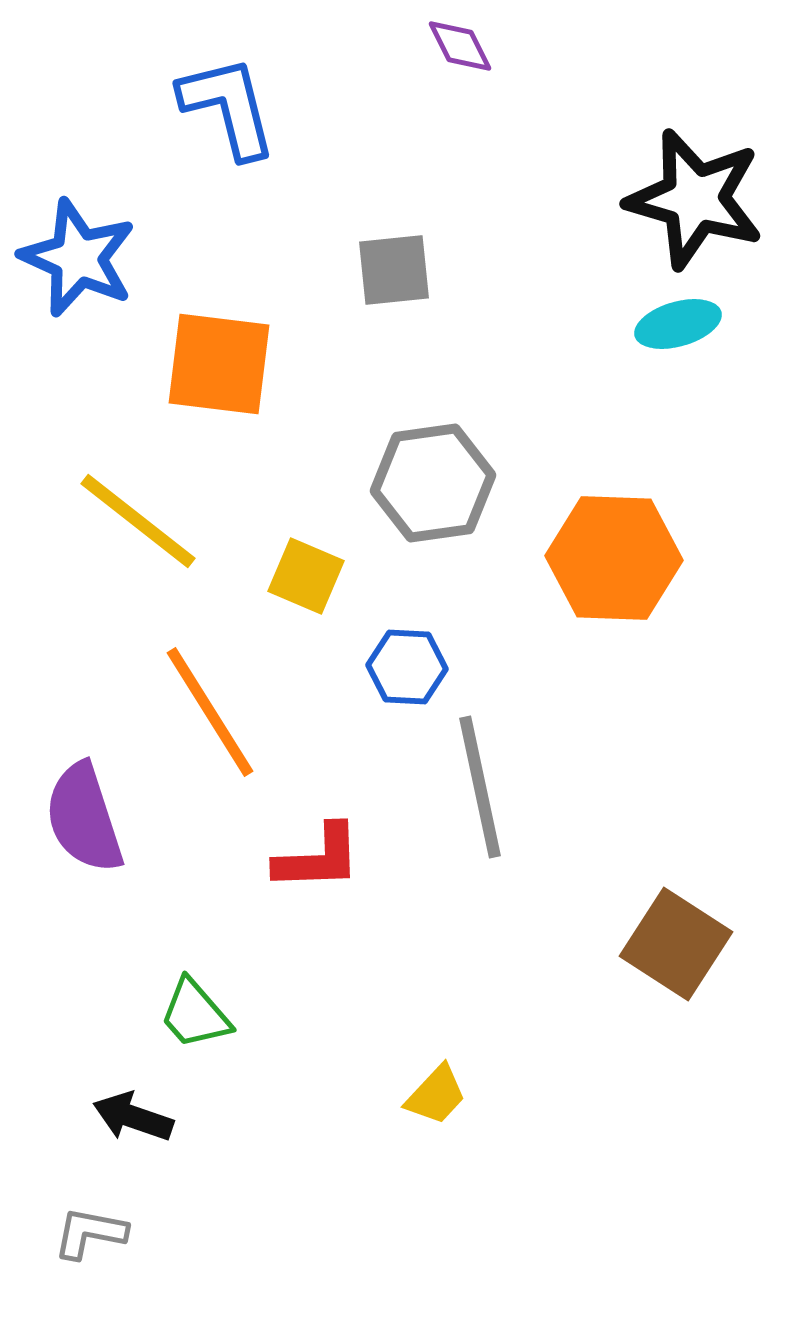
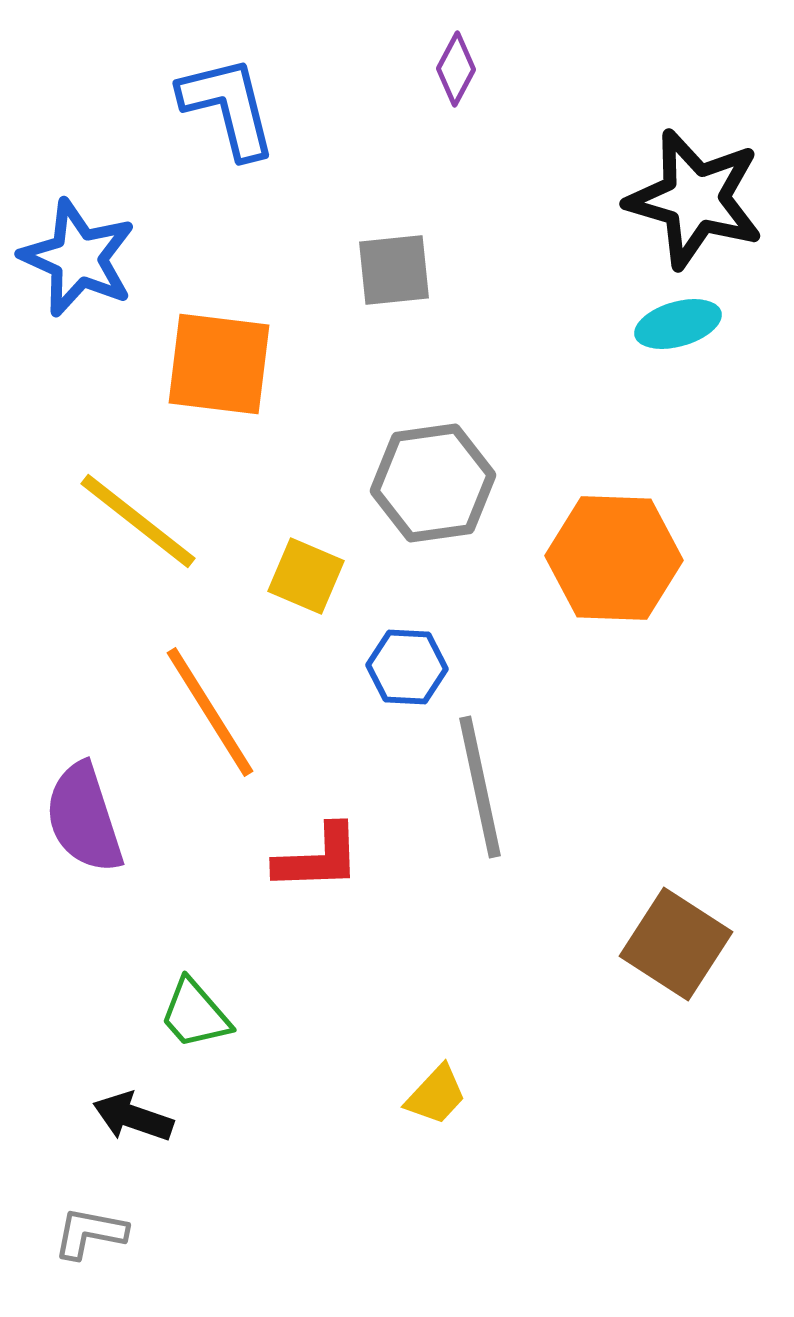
purple diamond: moved 4 px left, 23 px down; rotated 54 degrees clockwise
